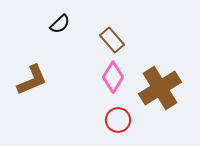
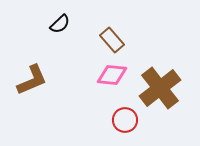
pink diamond: moved 1 px left, 2 px up; rotated 64 degrees clockwise
brown cross: rotated 6 degrees counterclockwise
red circle: moved 7 px right
